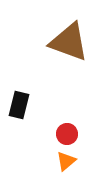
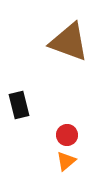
black rectangle: rotated 28 degrees counterclockwise
red circle: moved 1 px down
